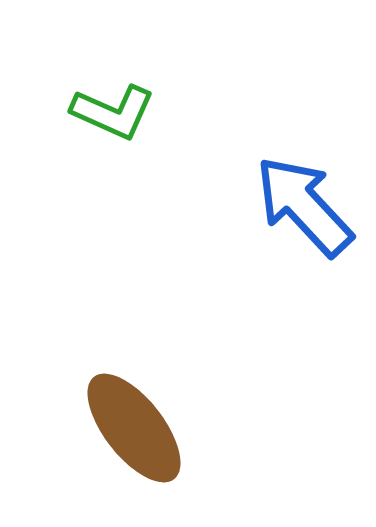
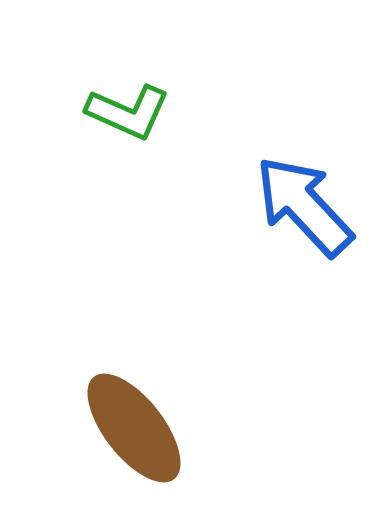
green L-shape: moved 15 px right
